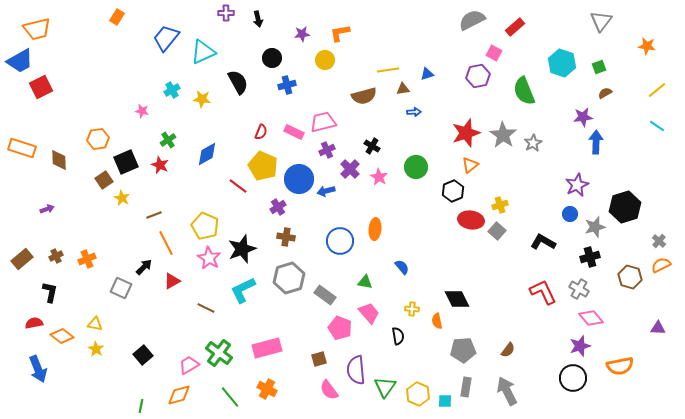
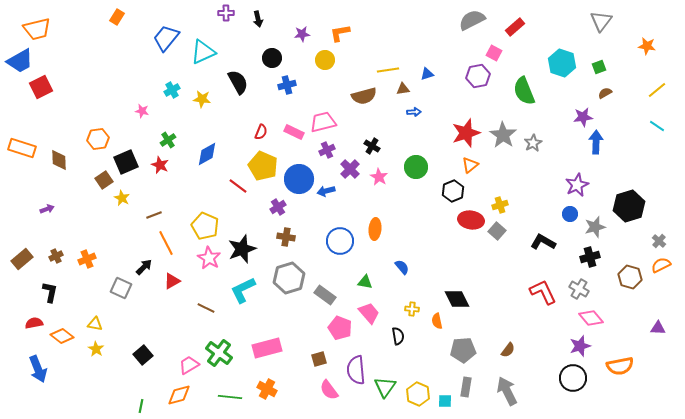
black hexagon at (625, 207): moved 4 px right, 1 px up
green line at (230, 397): rotated 45 degrees counterclockwise
